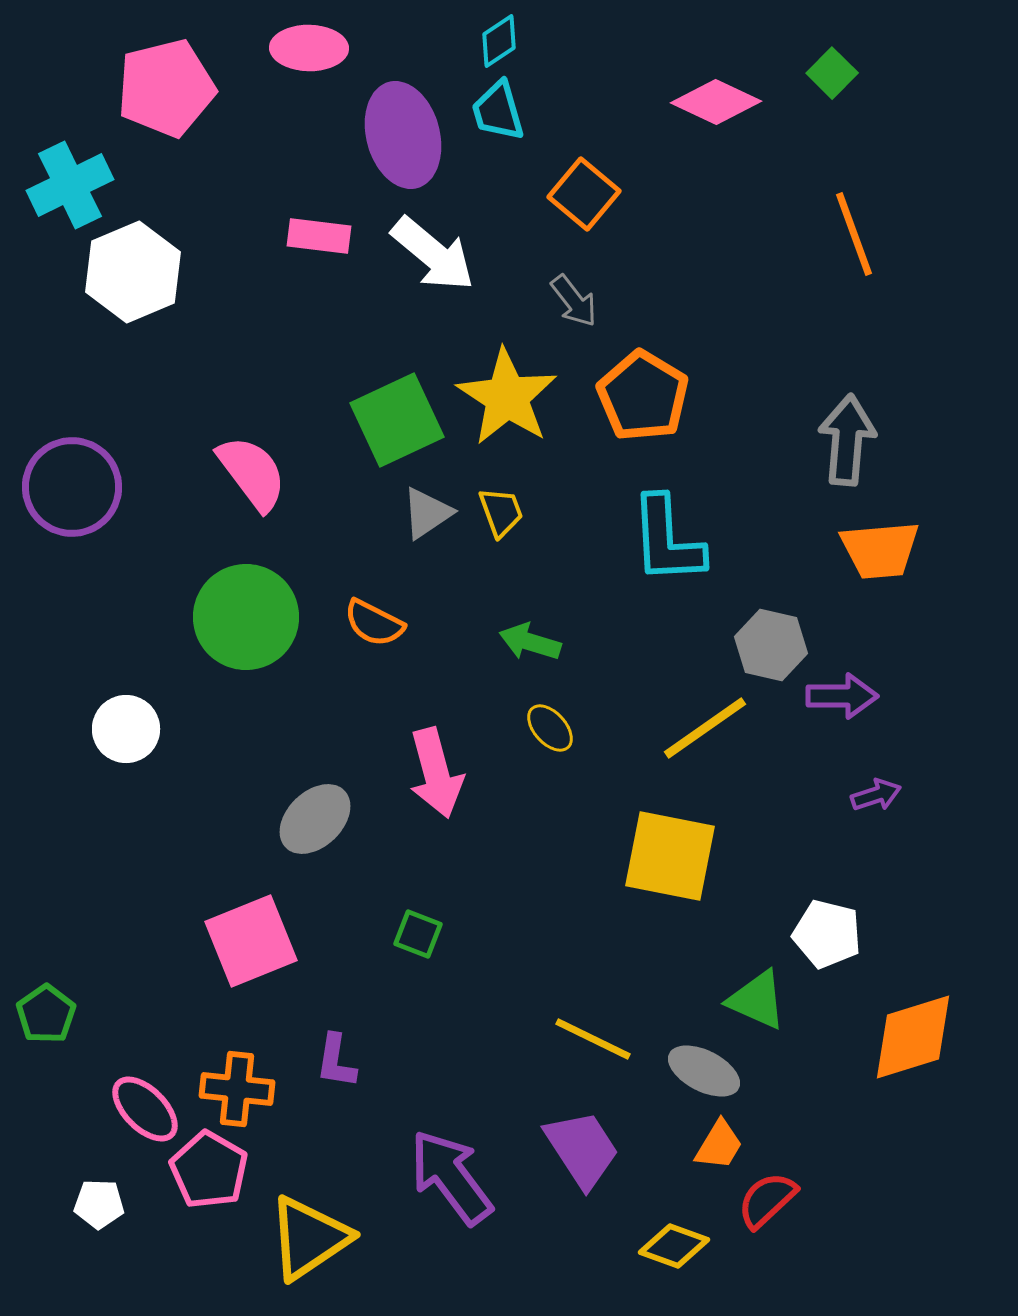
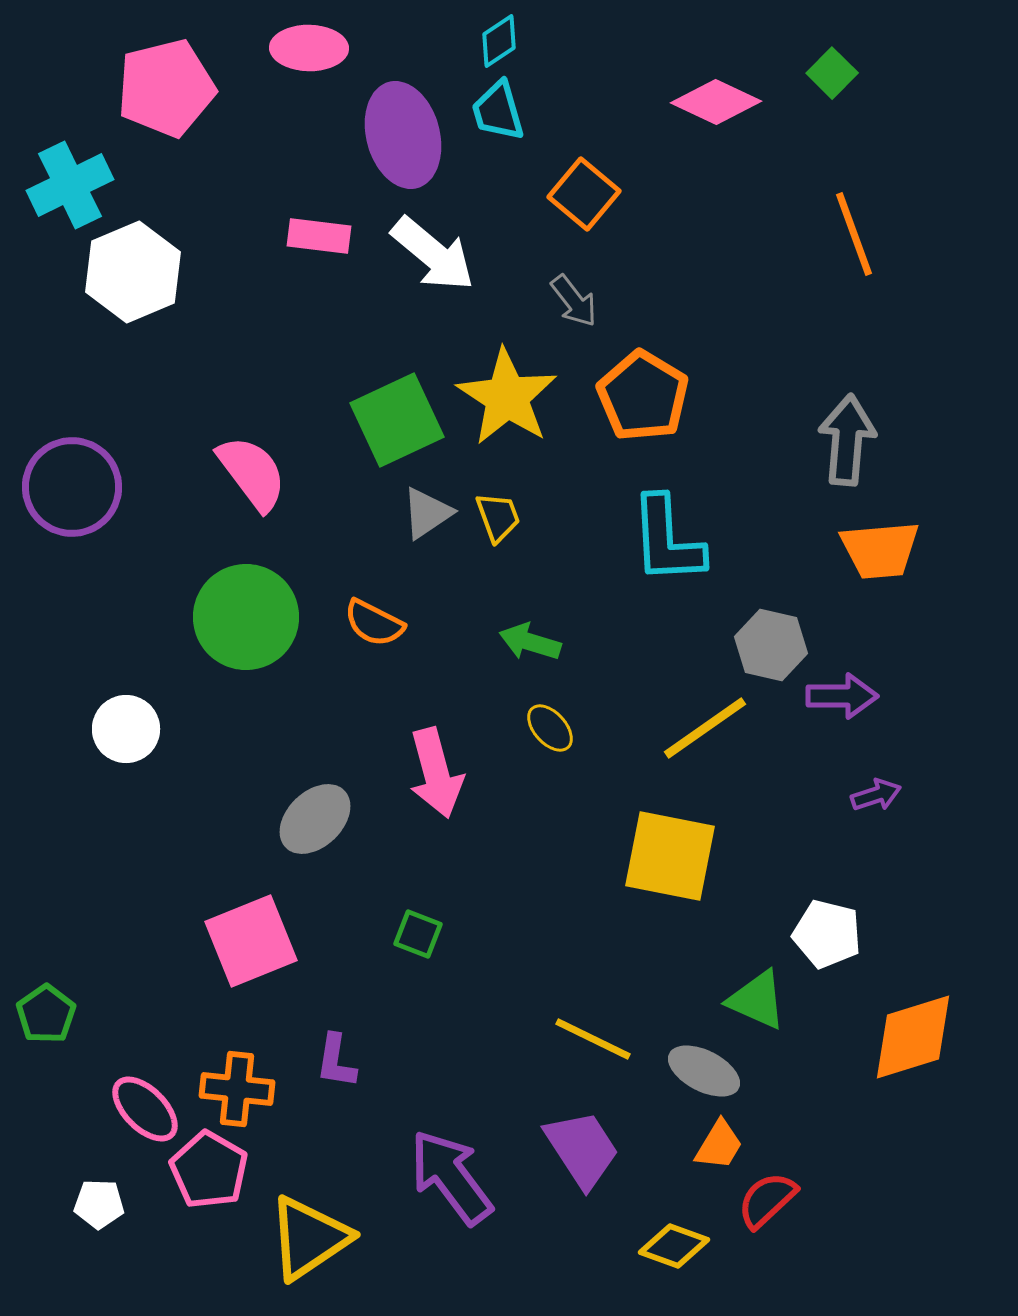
yellow trapezoid at (501, 512): moved 3 px left, 5 px down
